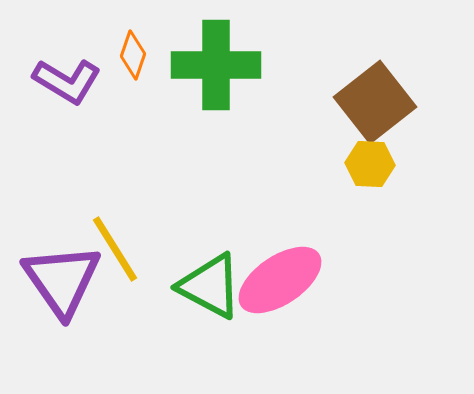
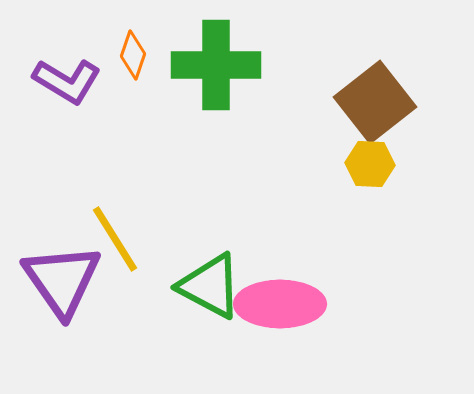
yellow line: moved 10 px up
pink ellipse: moved 24 px down; rotated 34 degrees clockwise
